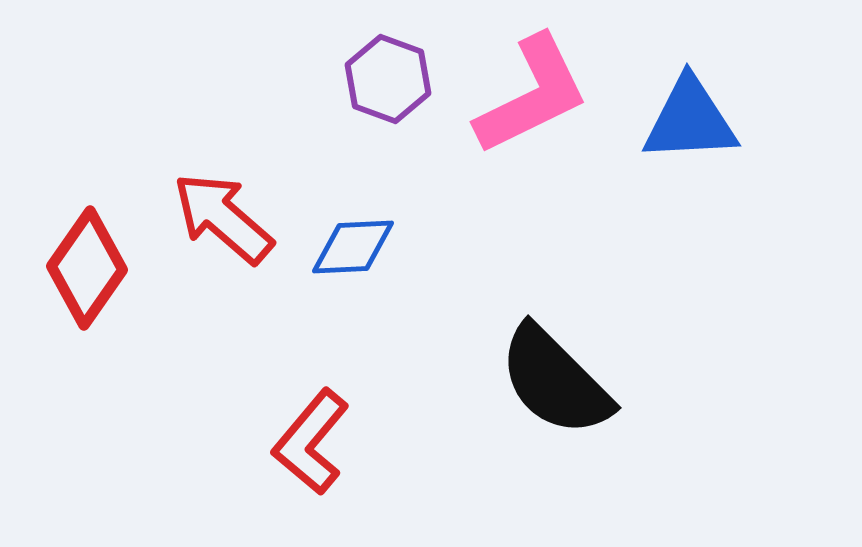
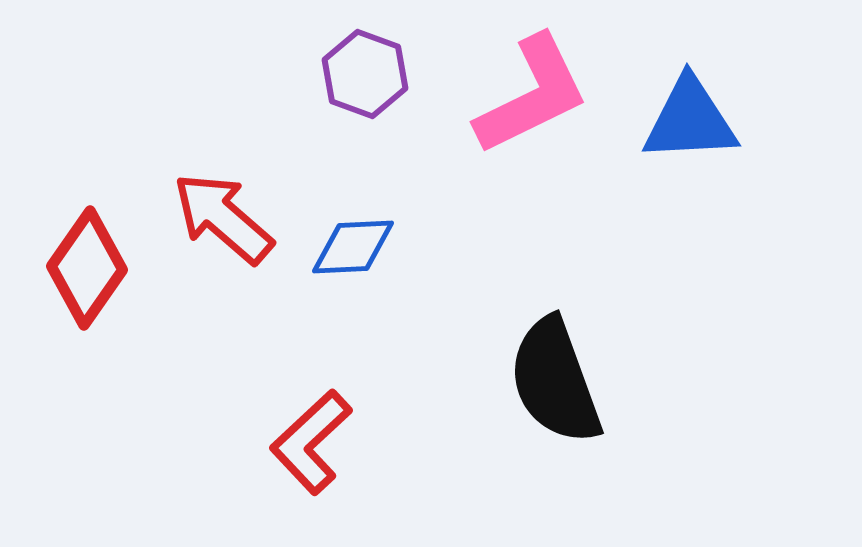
purple hexagon: moved 23 px left, 5 px up
black semicircle: rotated 25 degrees clockwise
red L-shape: rotated 7 degrees clockwise
